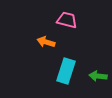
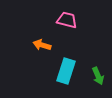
orange arrow: moved 4 px left, 3 px down
green arrow: rotated 120 degrees counterclockwise
